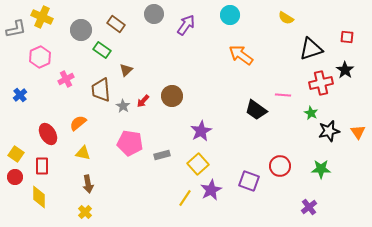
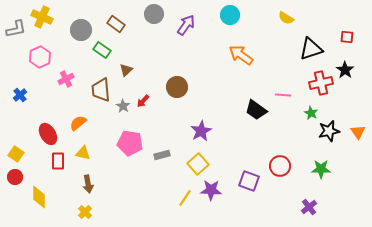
brown circle at (172, 96): moved 5 px right, 9 px up
red rectangle at (42, 166): moved 16 px right, 5 px up
purple star at (211, 190): rotated 30 degrees clockwise
